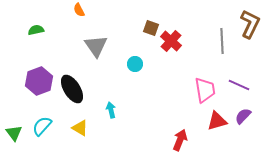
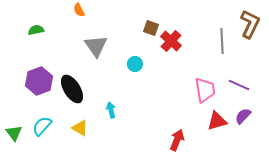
red arrow: moved 3 px left
